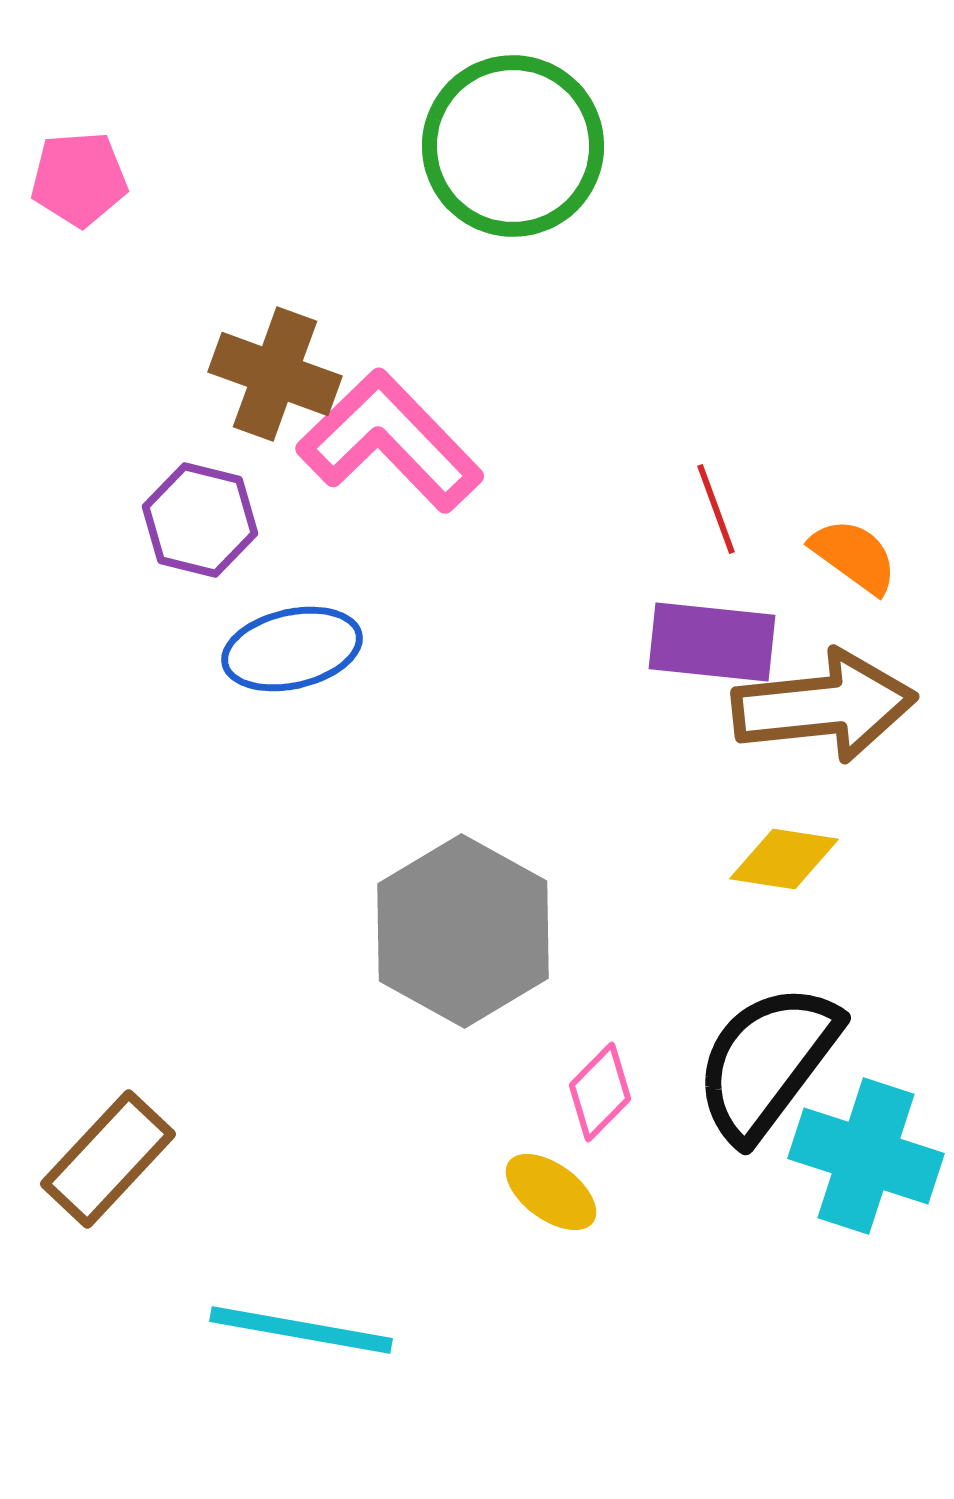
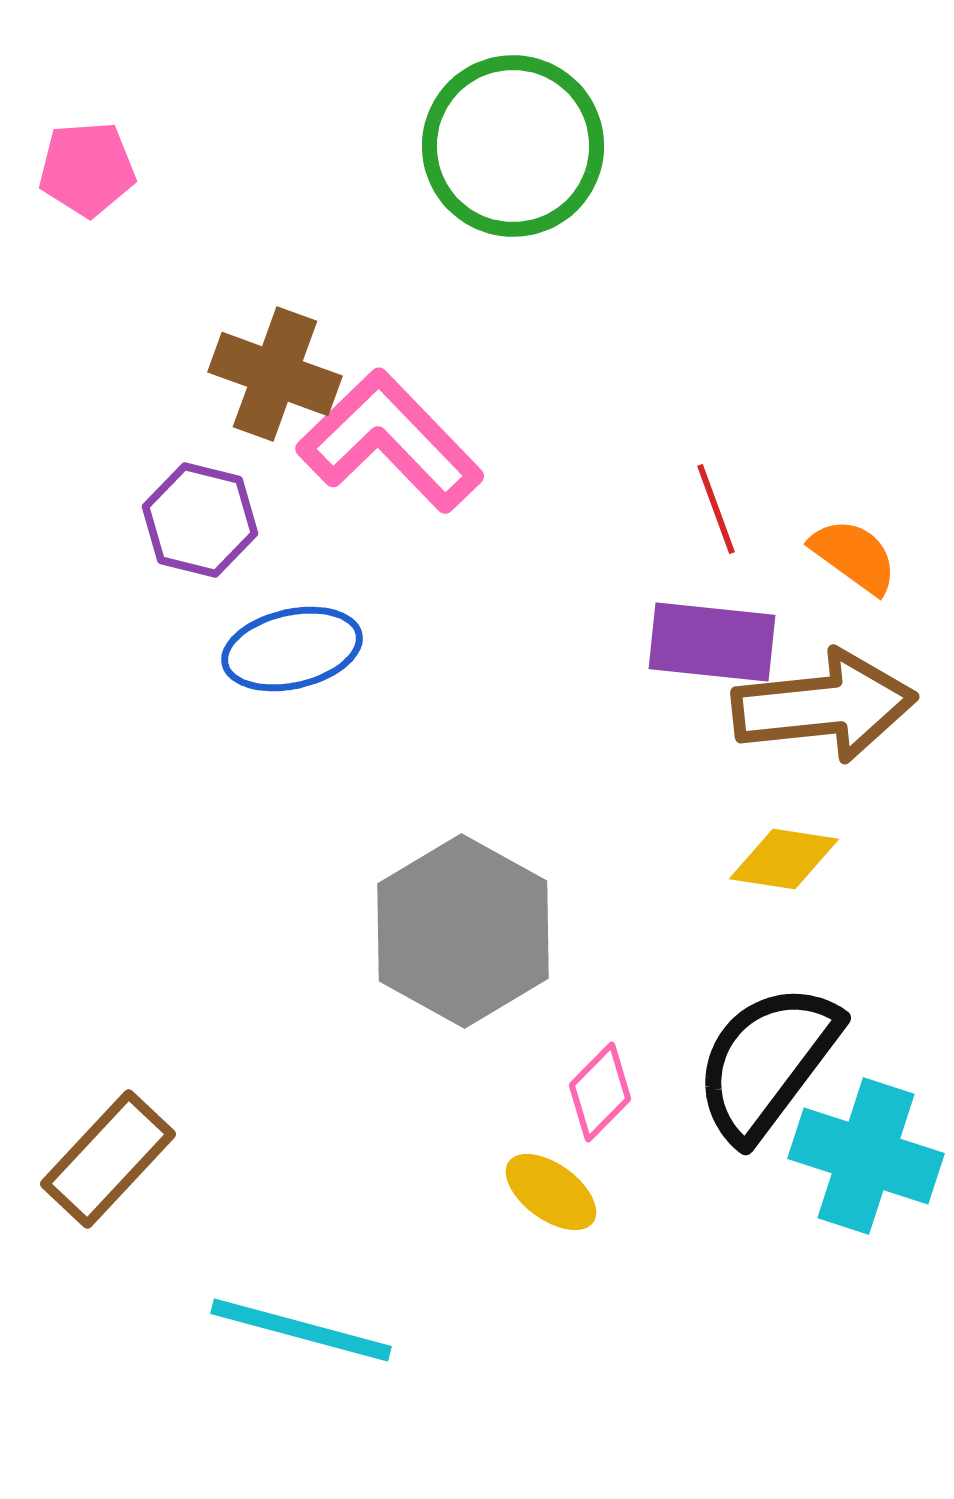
pink pentagon: moved 8 px right, 10 px up
cyan line: rotated 5 degrees clockwise
